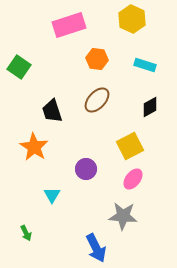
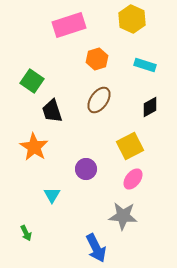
orange hexagon: rotated 25 degrees counterclockwise
green square: moved 13 px right, 14 px down
brown ellipse: moved 2 px right; rotated 8 degrees counterclockwise
